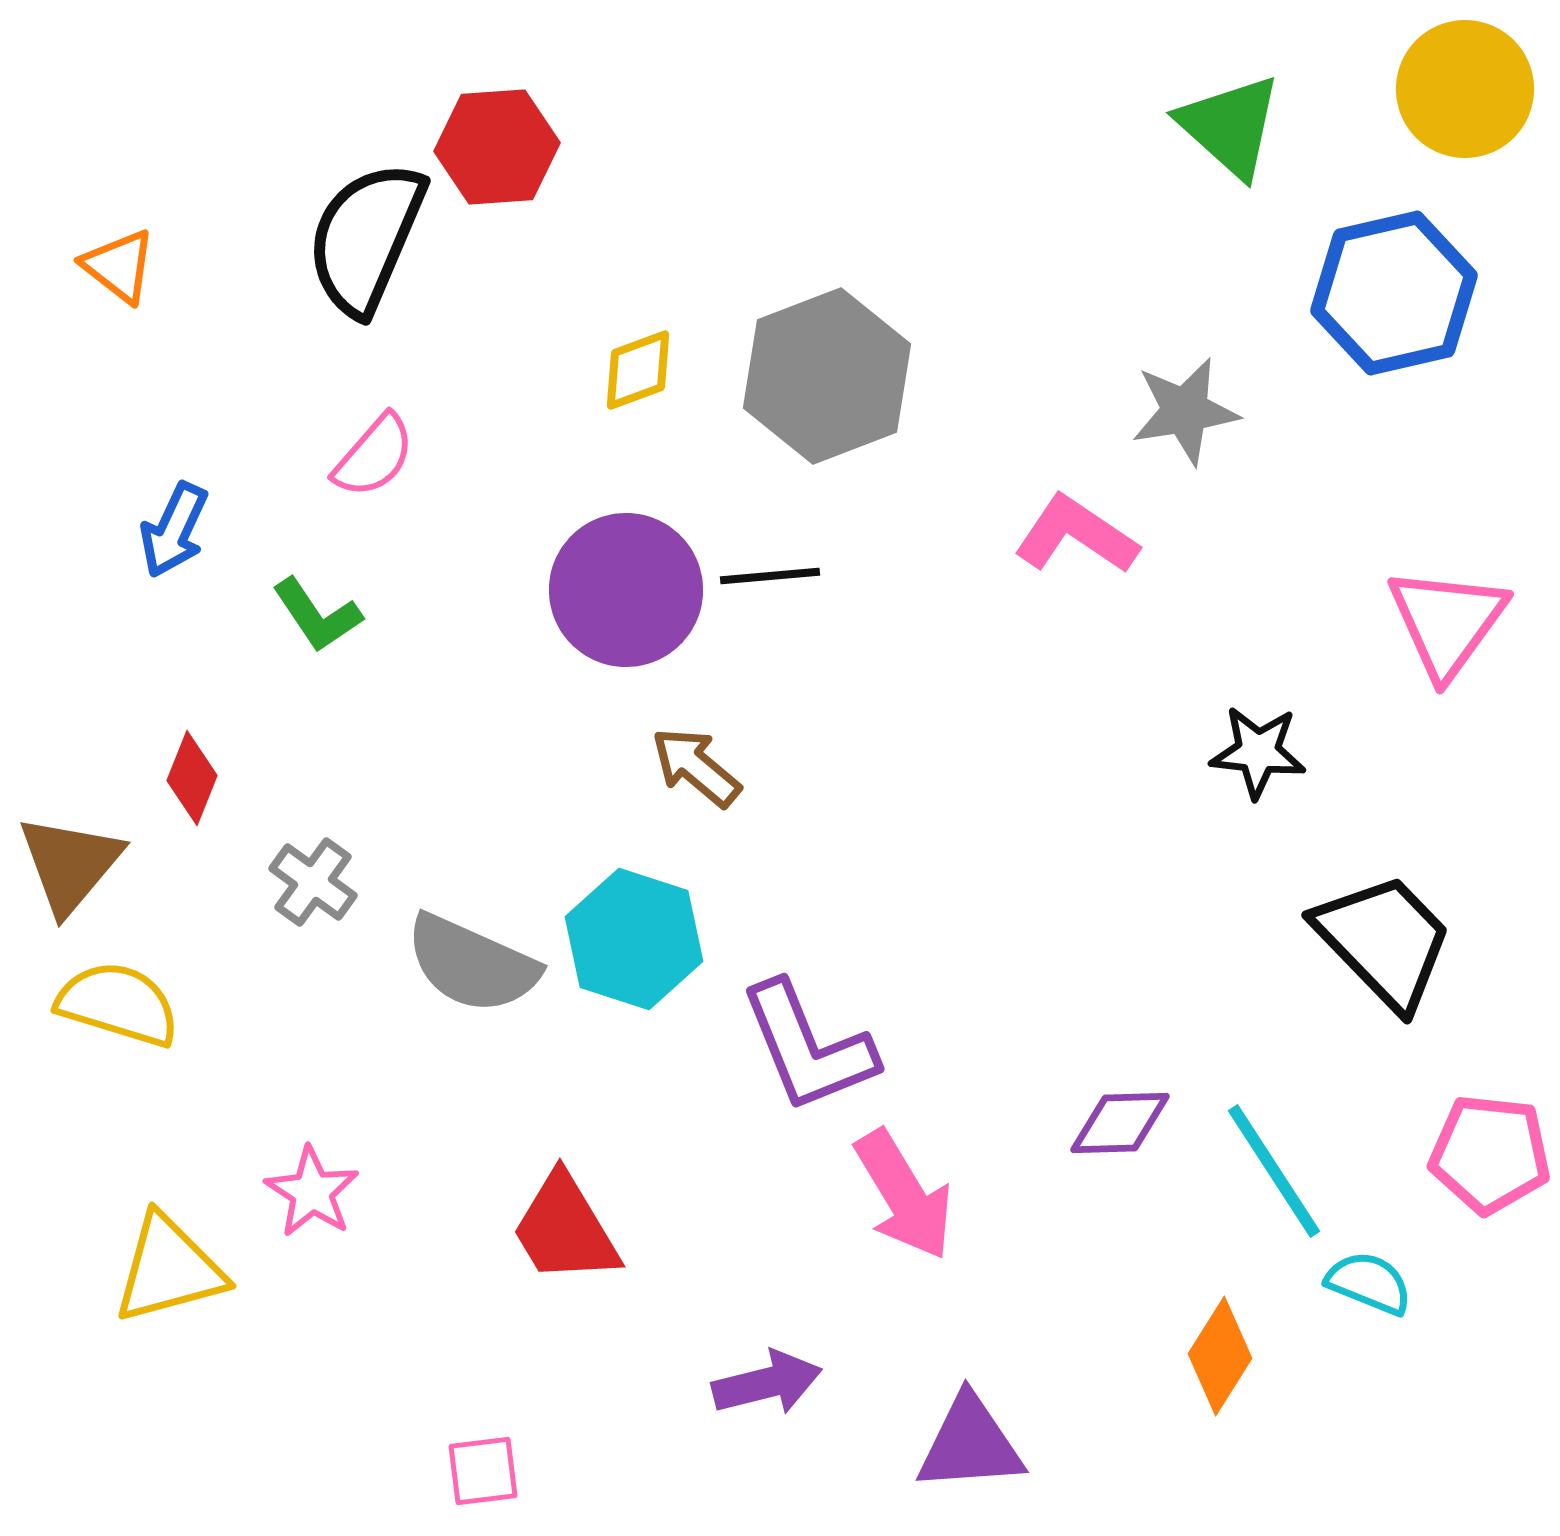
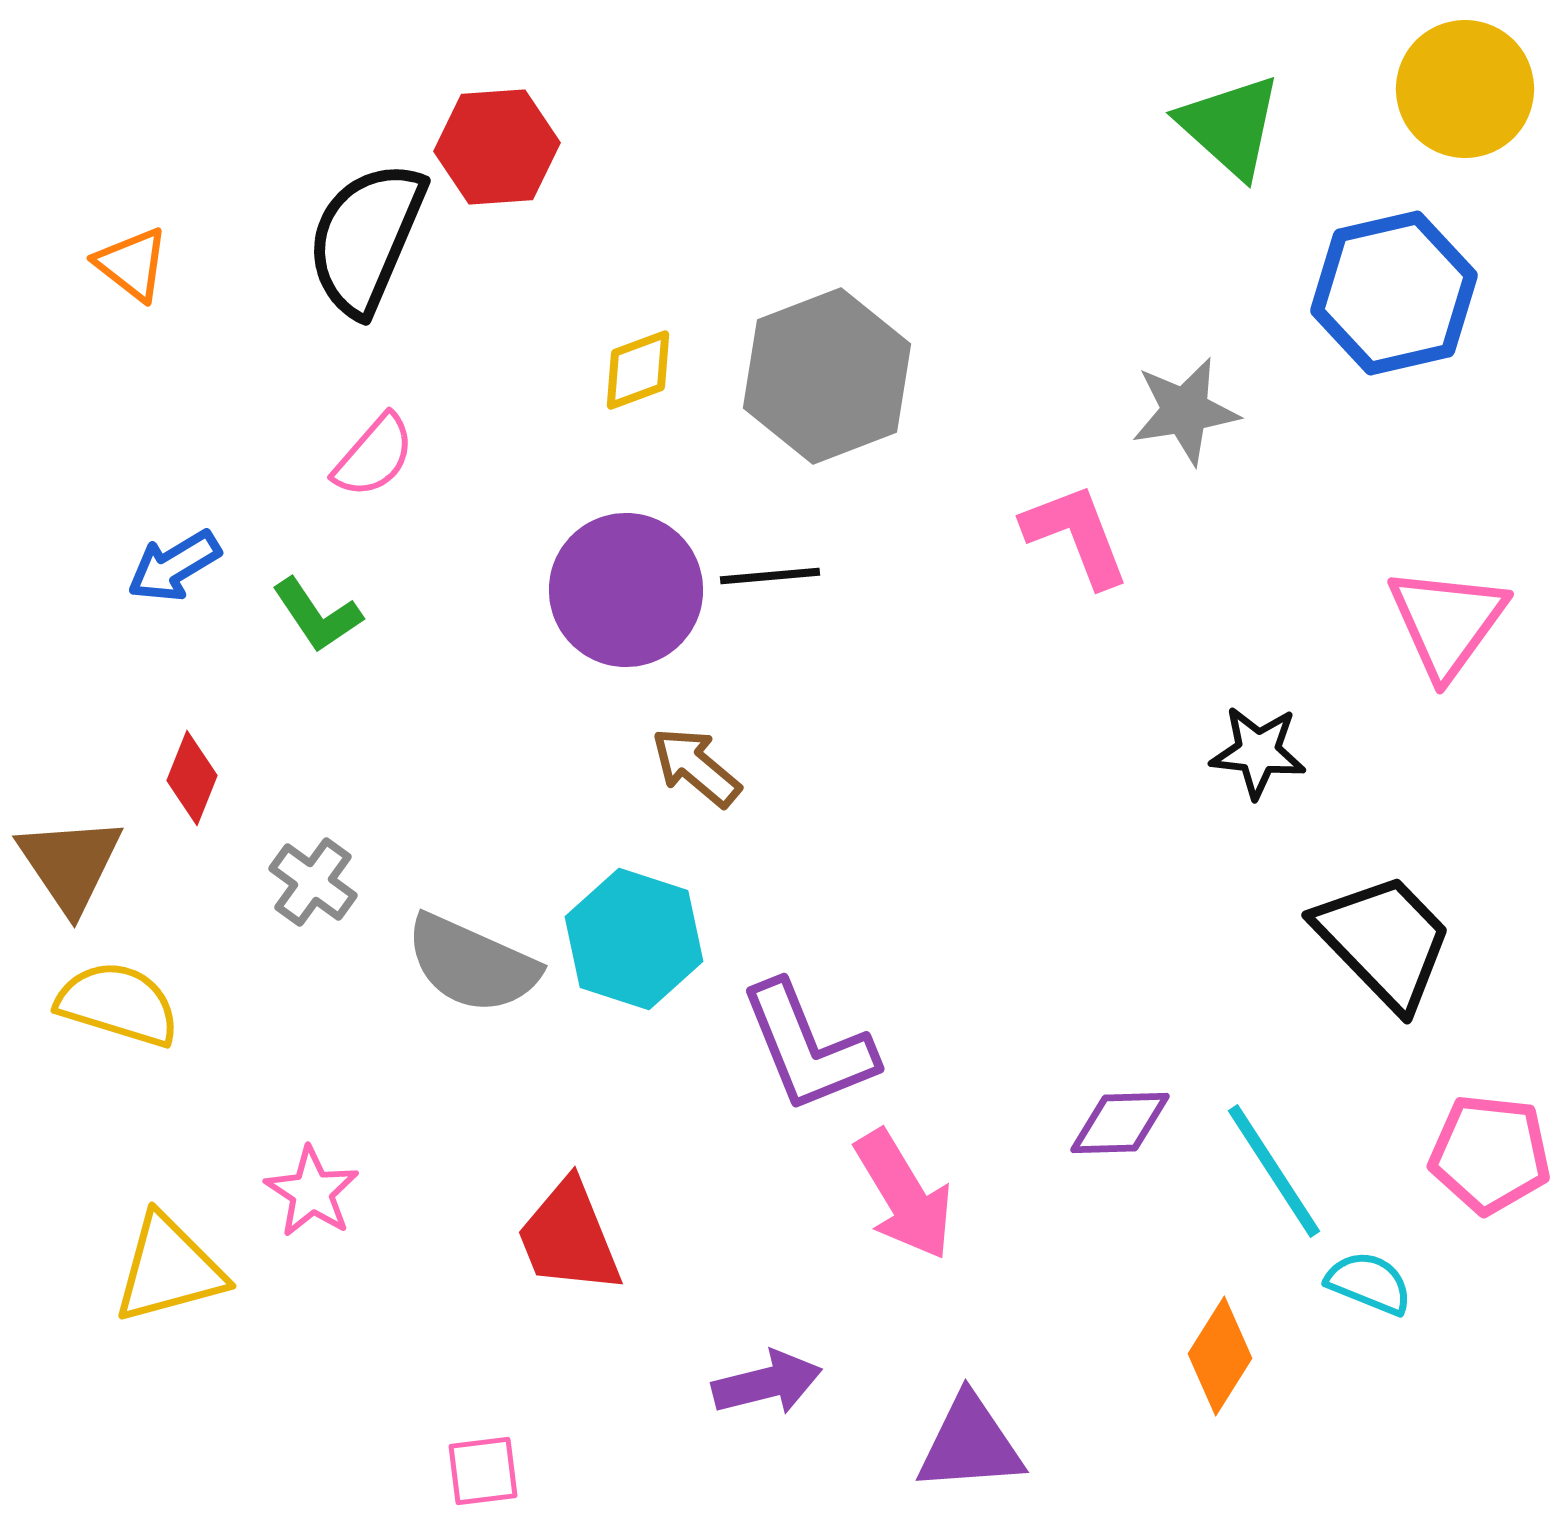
orange triangle: moved 13 px right, 2 px up
blue arrow: moved 36 px down; rotated 34 degrees clockwise
pink L-shape: rotated 35 degrees clockwise
brown triangle: rotated 14 degrees counterclockwise
red trapezoid: moved 4 px right, 8 px down; rotated 9 degrees clockwise
